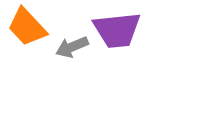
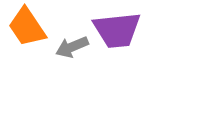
orange trapezoid: rotated 9 degrees clockwise
